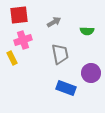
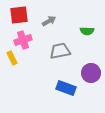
gray arrow: moved 5 px left, 1 px up
gray trapezoid: moved 3 px up; rotated 90 degrees counterclockwise
